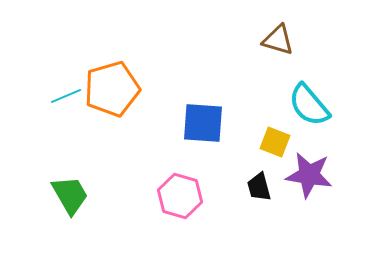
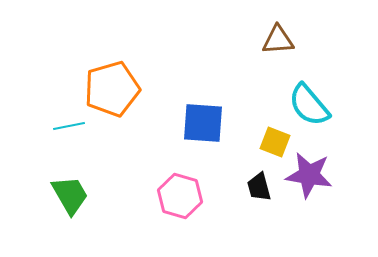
brown triangle: rotated 20 degrees counterclockwise
cyan line: moved 3 px right, 30 px down; rotated 12 degrees clockwise
